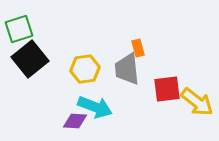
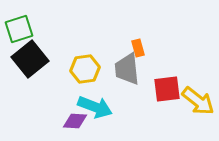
yellow arrow: moved 1 px right, 1 px up
